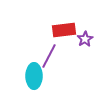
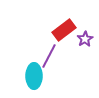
red rectangle: rotated 30 degrees counterclockwise
